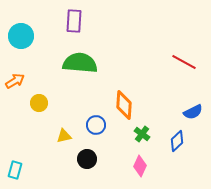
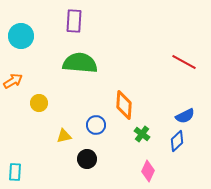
orange arrow: moved 2 px left
blue semicircle: moved 8 px left, 4 px down
pink diamond: moved 8 px right, 5 px down
cyan rectangle: moved 2 px down; rotated 12 degrees counterclockwise
